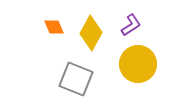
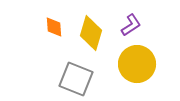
orange diamond: rotated 20 degrees clockwise
yellow diamond: rotated 12 degrees counterclockwise
yellow circle: moved 1 px left
